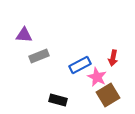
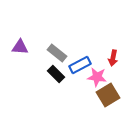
purple triangle: moved 4 px left, 12 px down
gray rectangle: moved 18 px right, 3 px up; rotated 60 degrees clockwise
pink star: rotated 18 degrees counterclockwise
black rectangle: moved 2 px left, 26 px up; rotated 30 degrees clockwise
